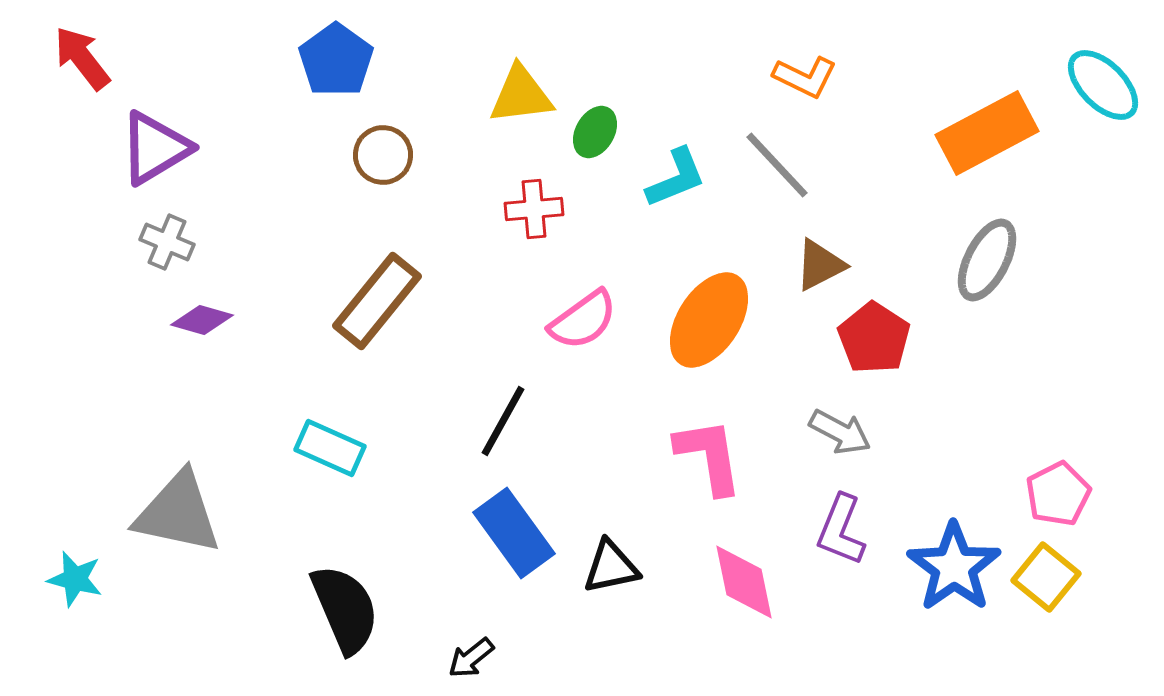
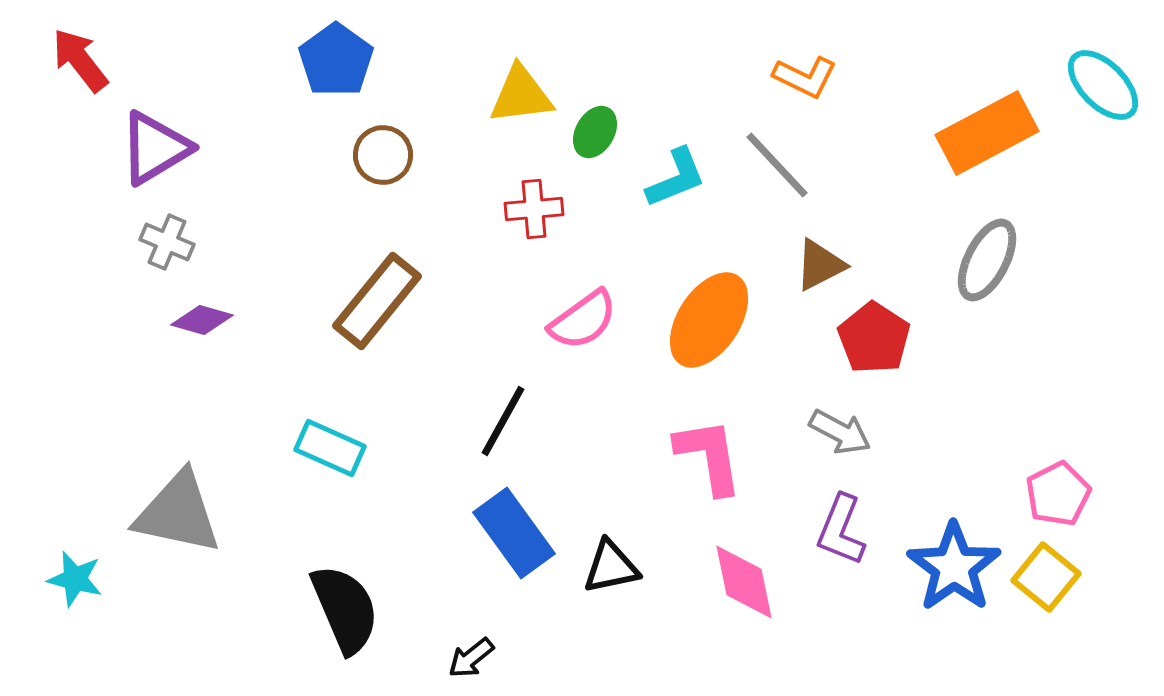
red arrow: moved 2 px left, 2 px down
